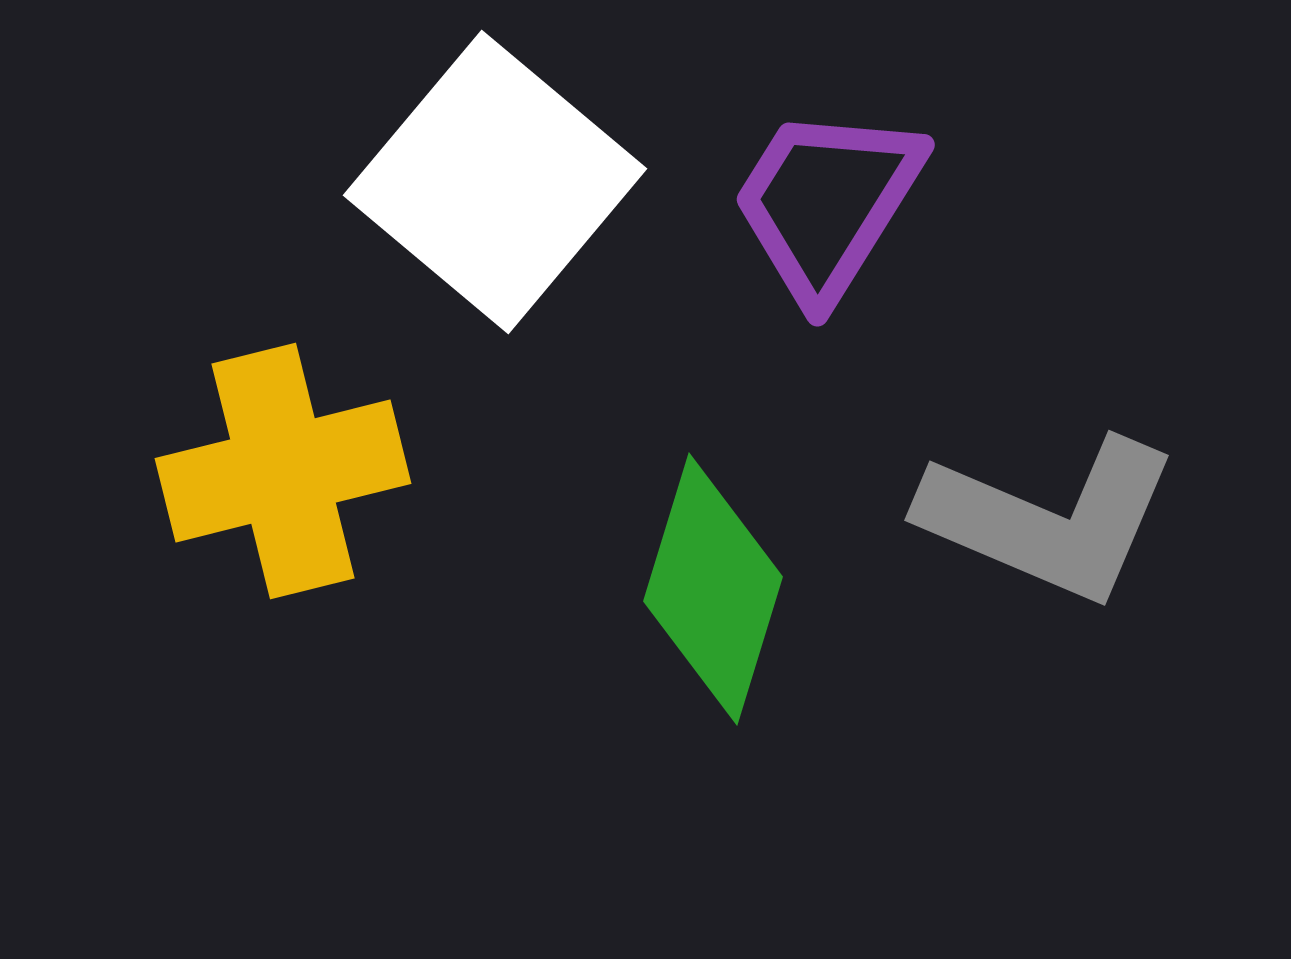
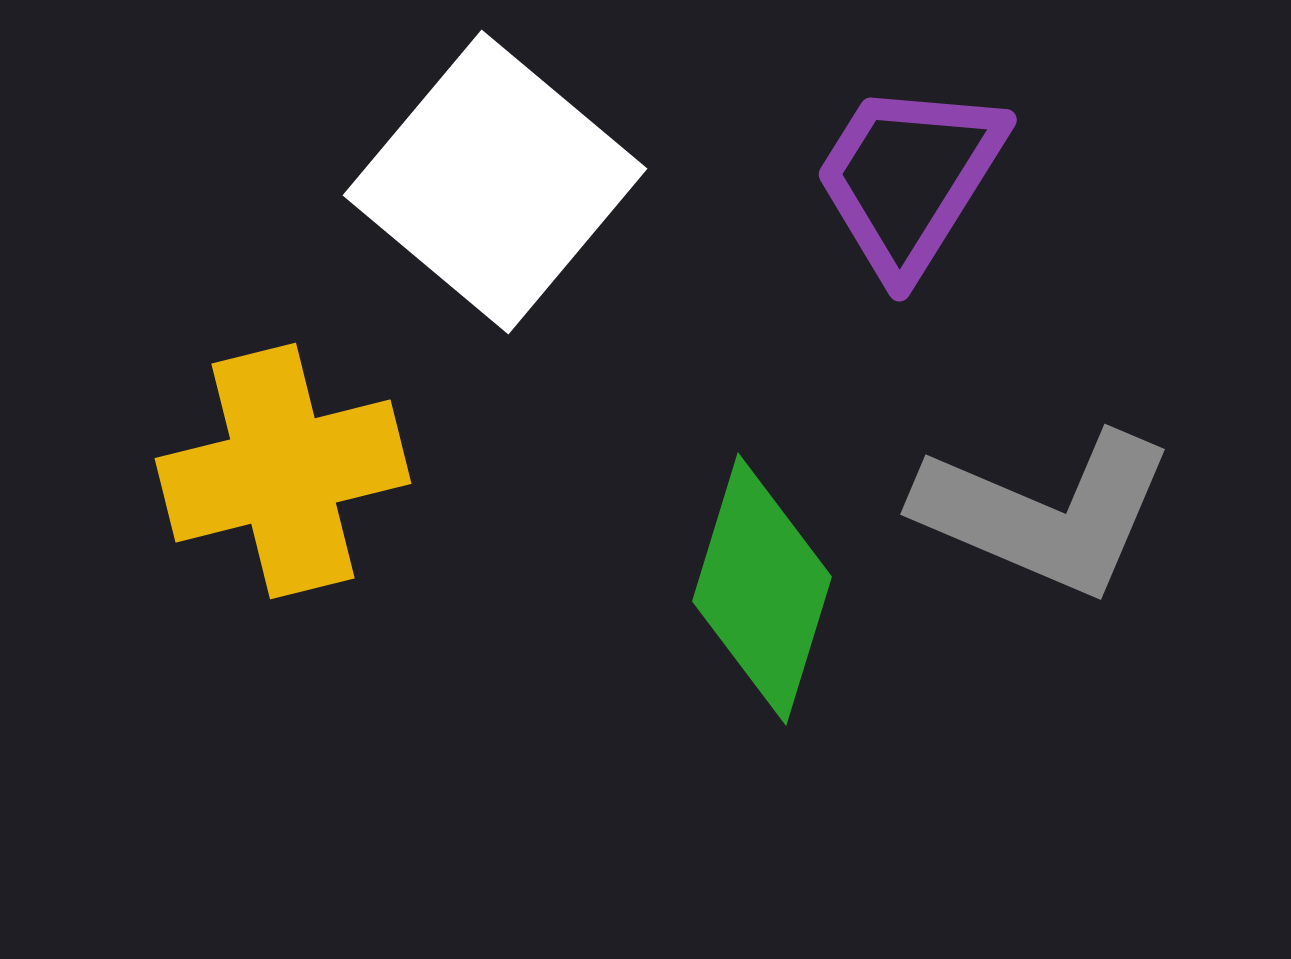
purple trapezoid: moved 82 px right, 25 px up
gray L-shape: moved 4 px left, 6 px up
green diamond: moved 49 px right
